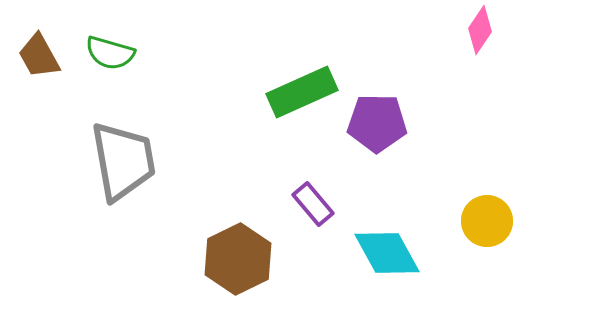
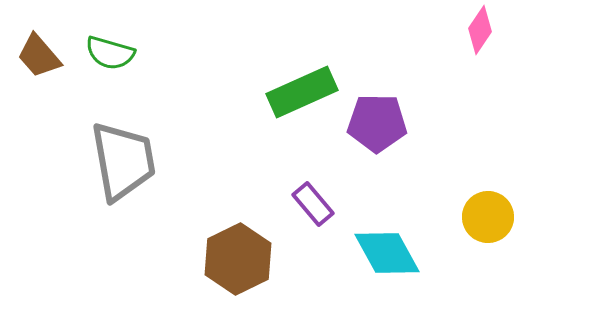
brown trapezoid: rotated 12 degrees counterclockwise
yellow circle: moved 1 px right, 4 px up
